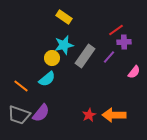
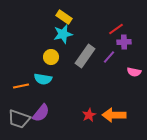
red line: moved 1 px up
cyan star: moved 1 px left, 11 px up
yellow circle: moved 1 px left, 1 px up
pink semicircle: rotated 64 degrees clockwise
cyan semicircle: moved 4 px left; rotated 48 degrees clockwise
orange line: rotated 49 degrees counterclockwise
gray trapezoid: moved 4 px down
